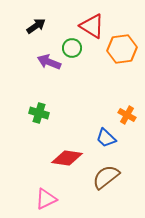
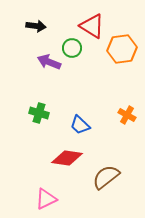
black arrow: rotated 42 degrees clockwise
blue trapezoid: moved 26 px left, 13 px up
